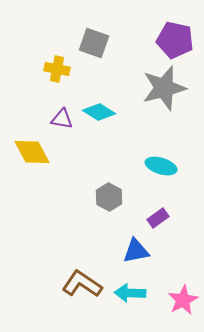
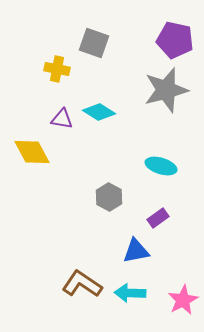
gray star: moved 2 px right, 2 px down
